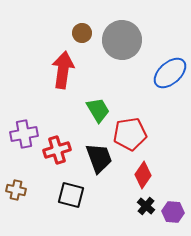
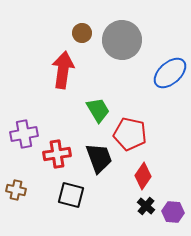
red pentagon: rotated 20 degrees clockwise
red cross: moved 4 px down; rotated 8 degrees clockwise
red diamond: moved 1 px down
